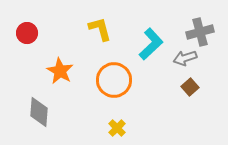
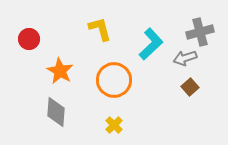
red circle: moved 2 px right, 6 px down
gray diamond: moved 17 px right
yellow cross: moved 3 px left, 3 px up
